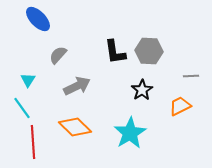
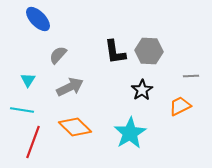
gray arrow: moved 7 px left, 1 px down
cyan line: moved 2 px down; rotated 45 degrees counterclockwise
red line: rotated 24 degrees clockwise
